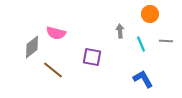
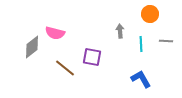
pink semicircle: moved 1 px left
cyan line: rotated 21 degrees clockwise
brown line: moved 12 px right, 2 px up
blue L-shape: moved 2 px left
